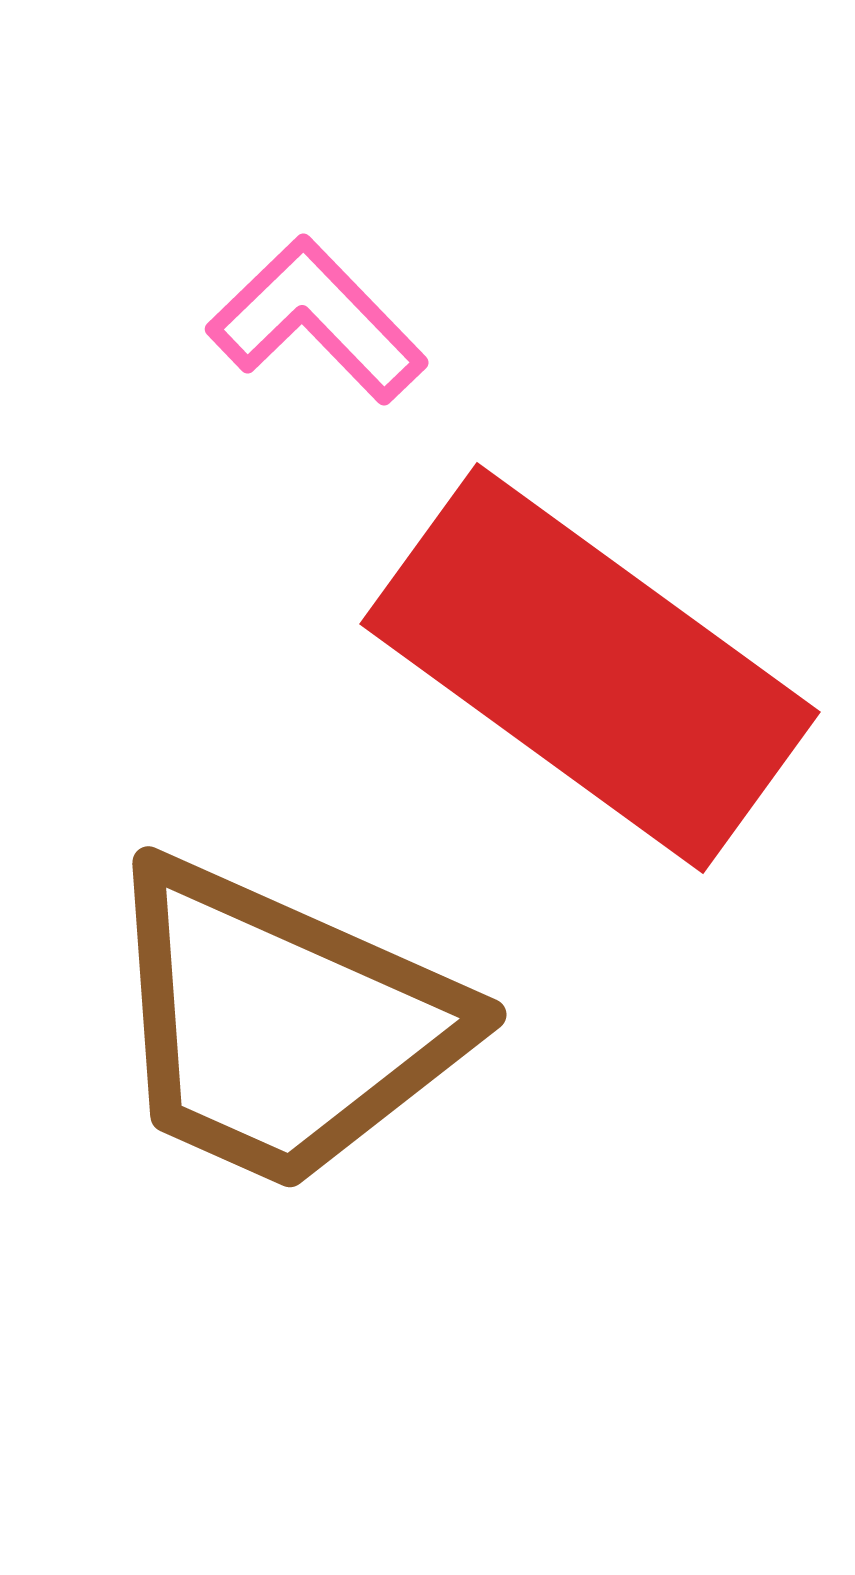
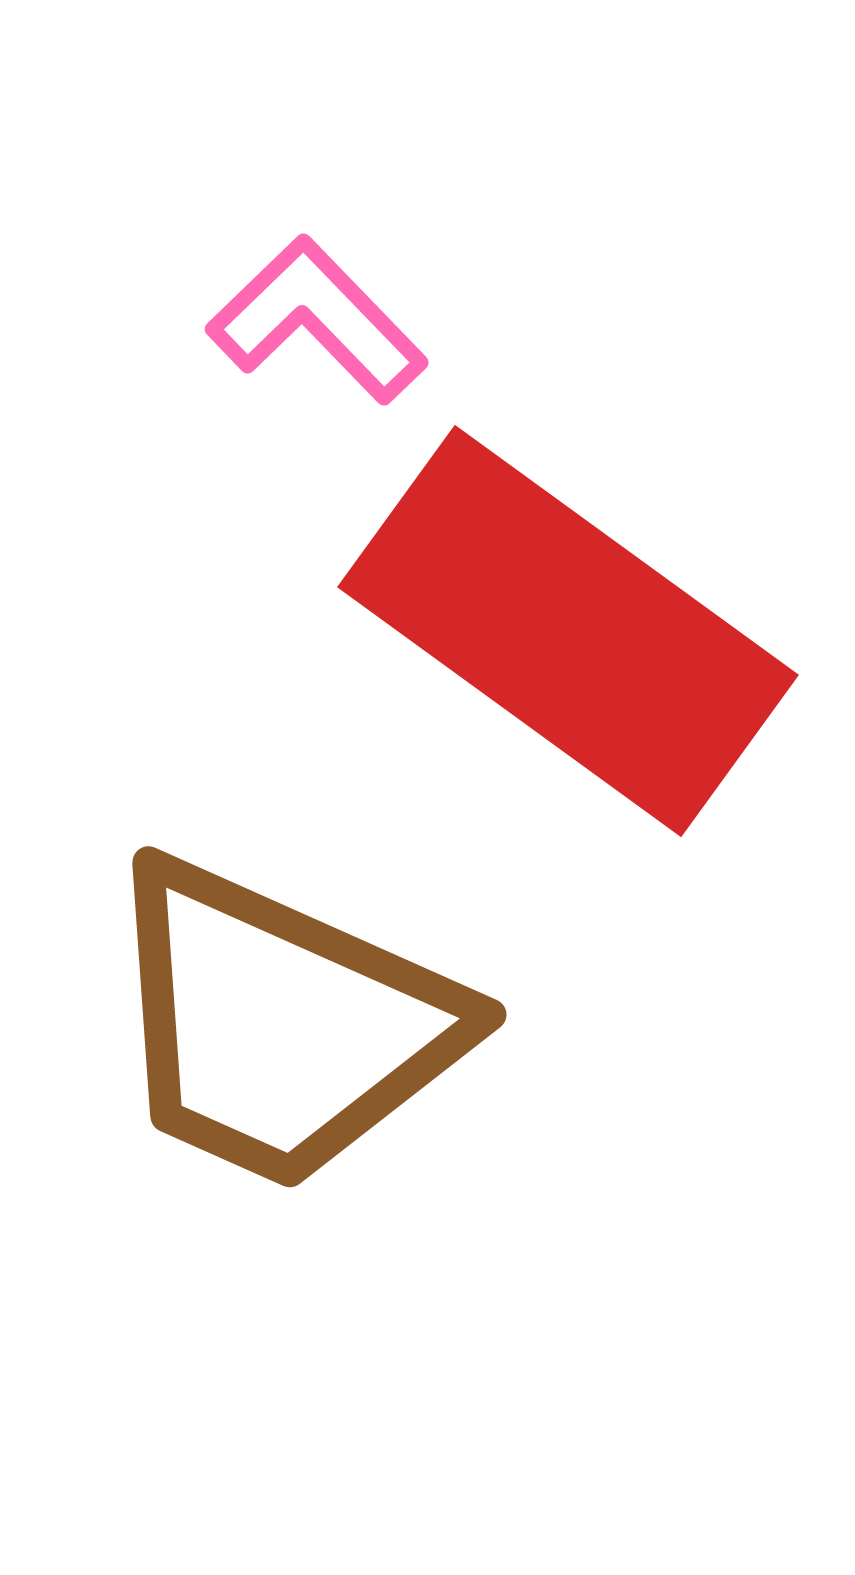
red rectangle: moved 22 px left, 37 px up
